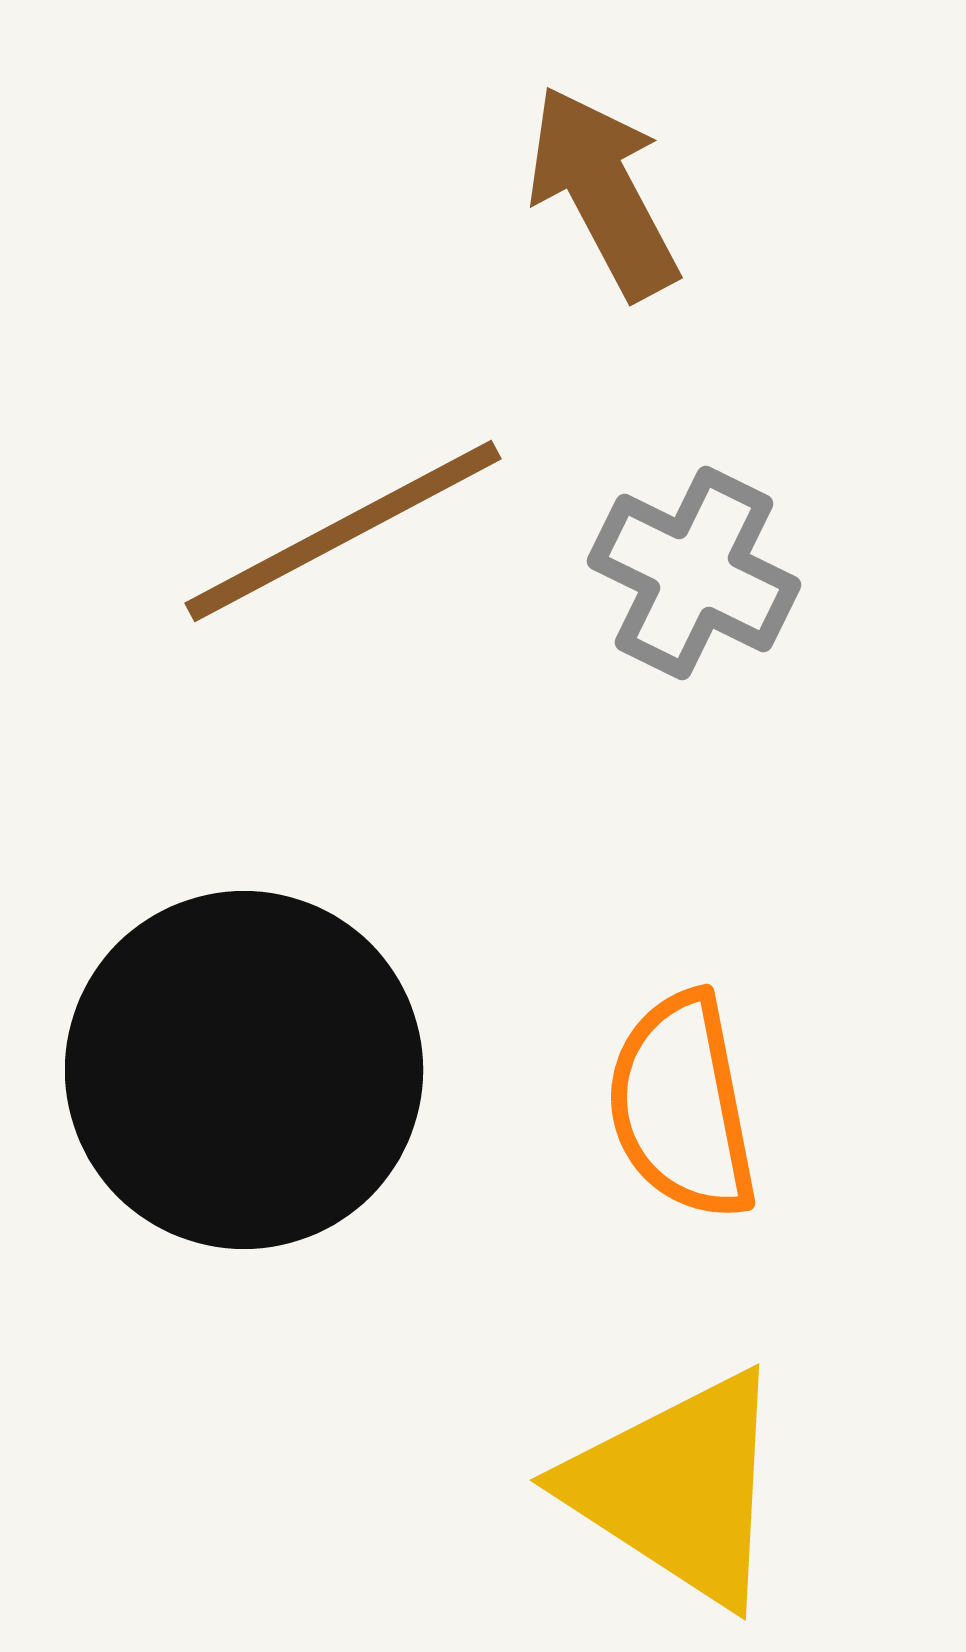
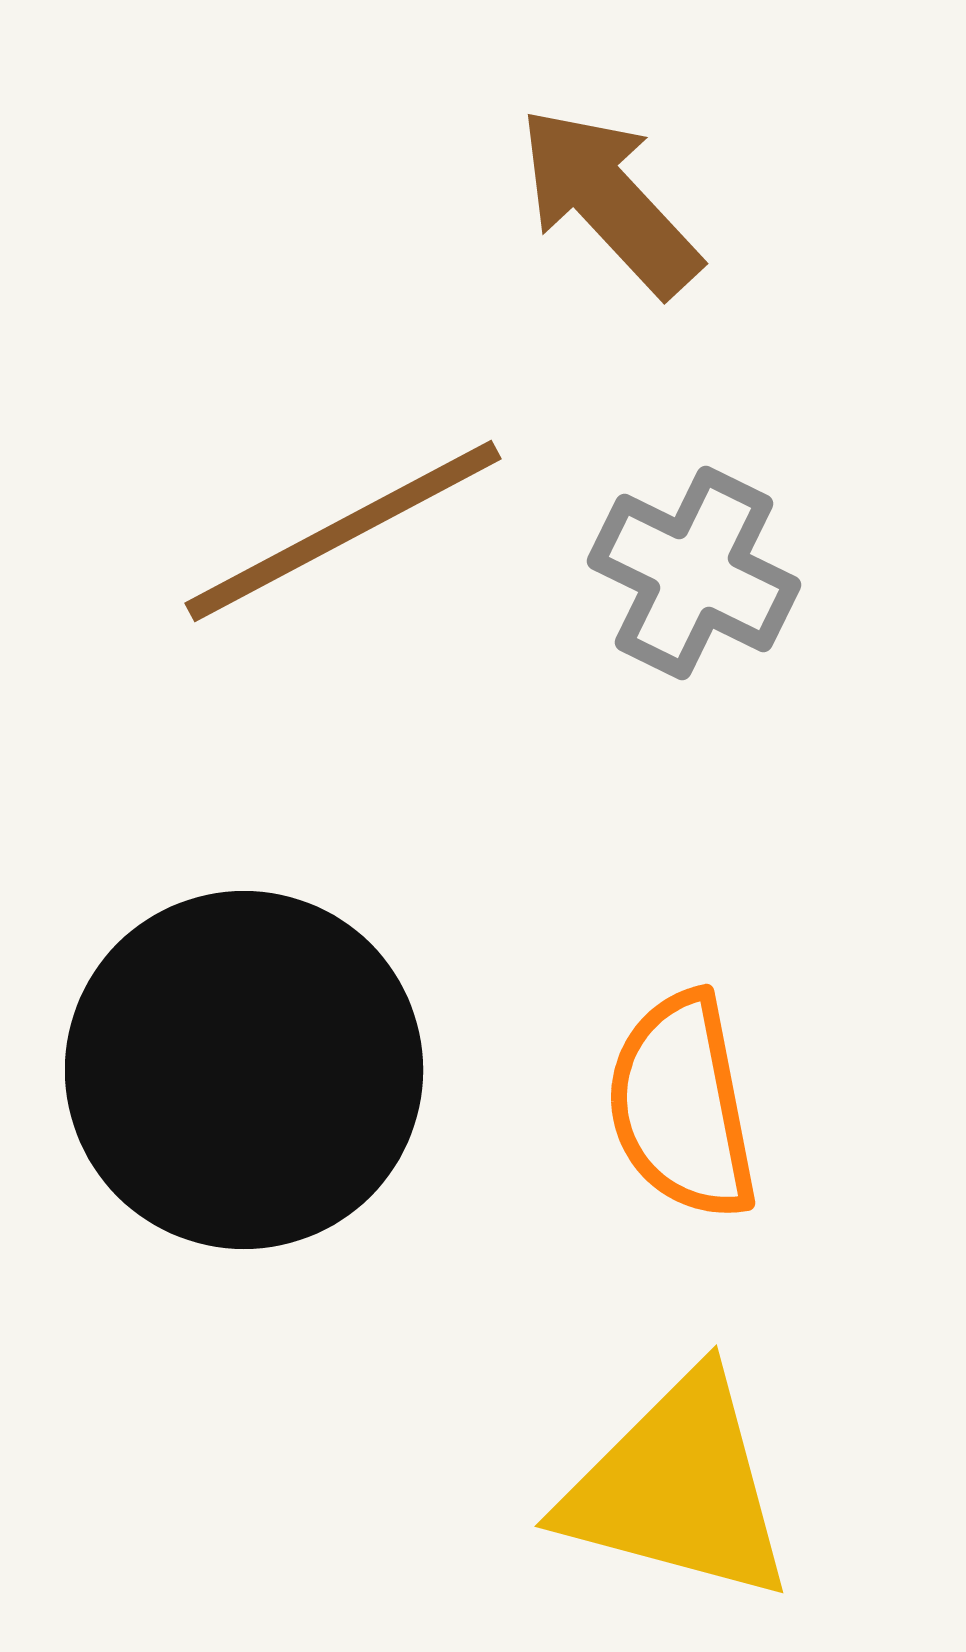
brown arrow: moved 6 px right, 9 px down; rotated 15 degrees counterclockwise
yellow triangle: rotated 18 degrees counterclockwise
